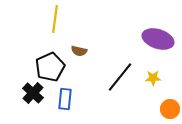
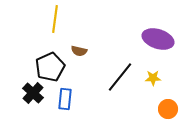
orange circle: moved 2 px left
